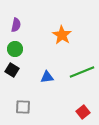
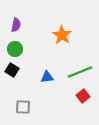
green line: moved 2 px left
red square: moved 16 px up
